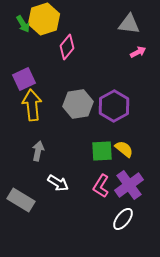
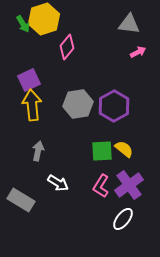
purple square: moved 5 px right, 1 px down
